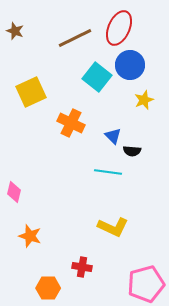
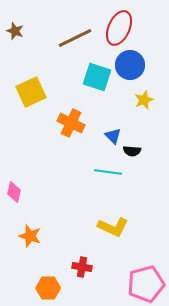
cyan square: rotated 20 degrees counterclockwise
